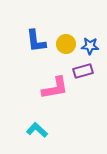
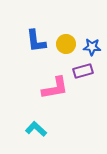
blue star: moved 2 px right, 1 px down
cyan L-shape: moved 1 px left, 1 px up
